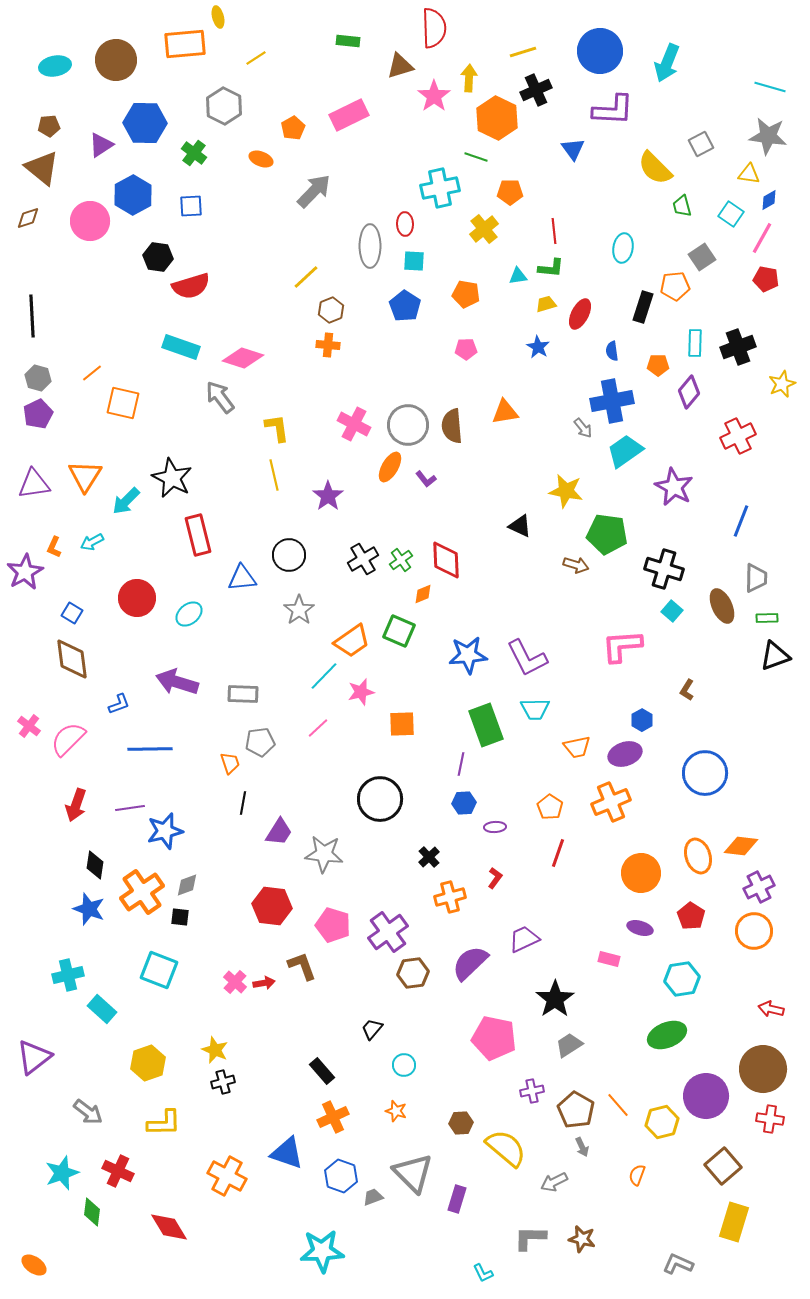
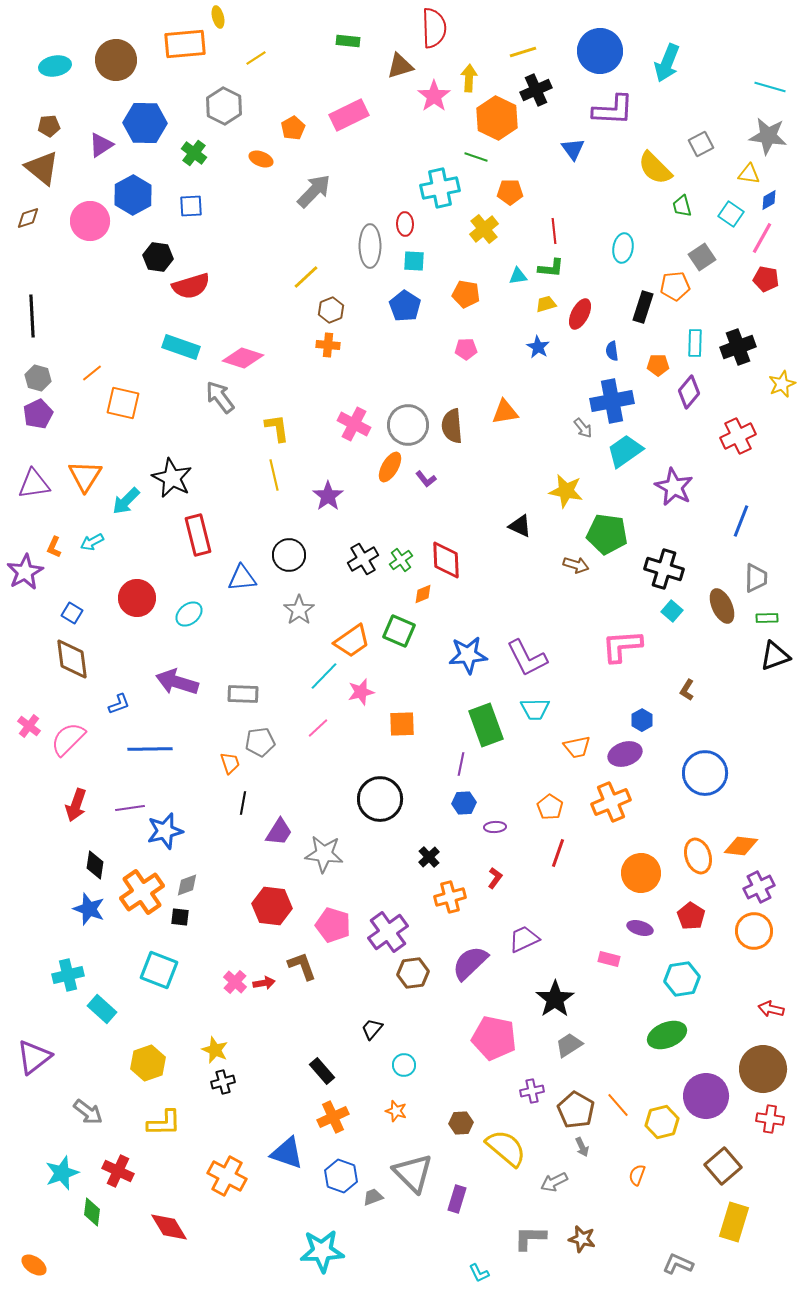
cyan L-shape at (483, 1273): moved 4 px left
